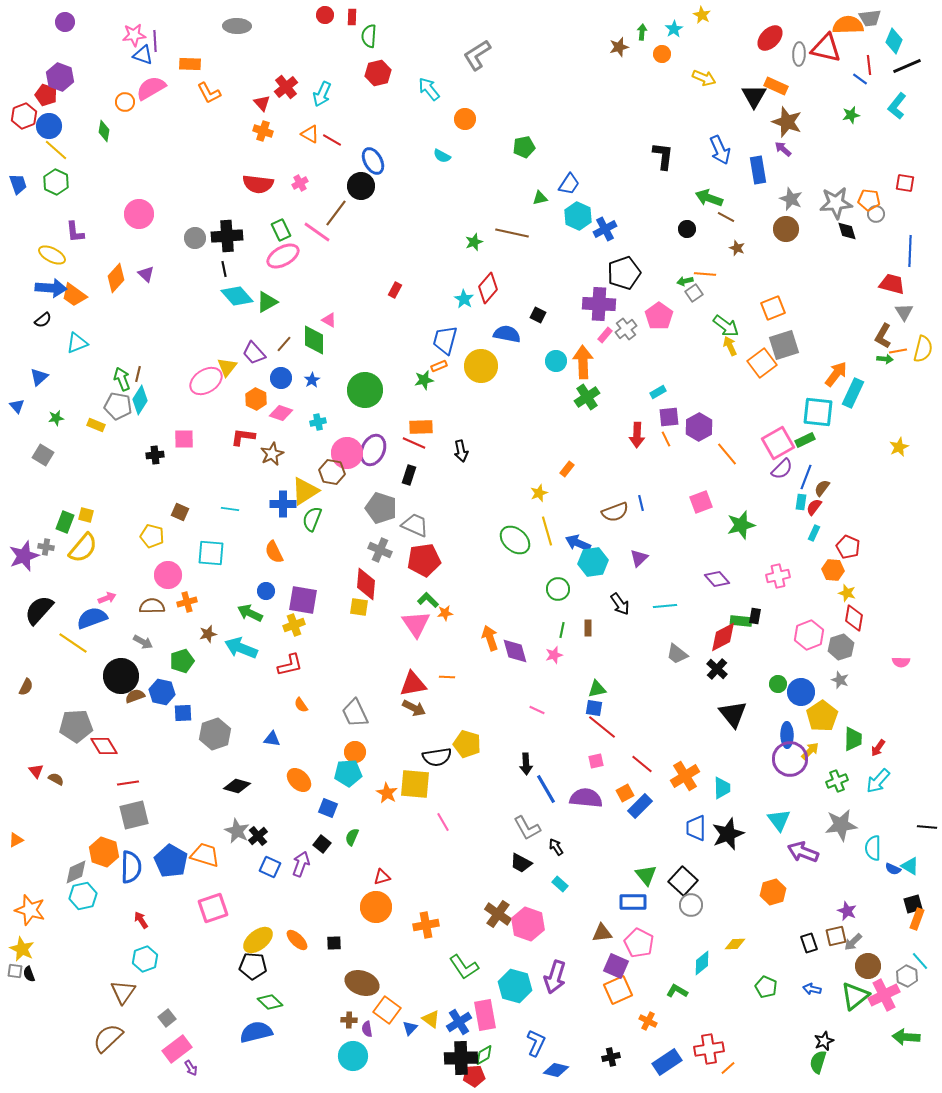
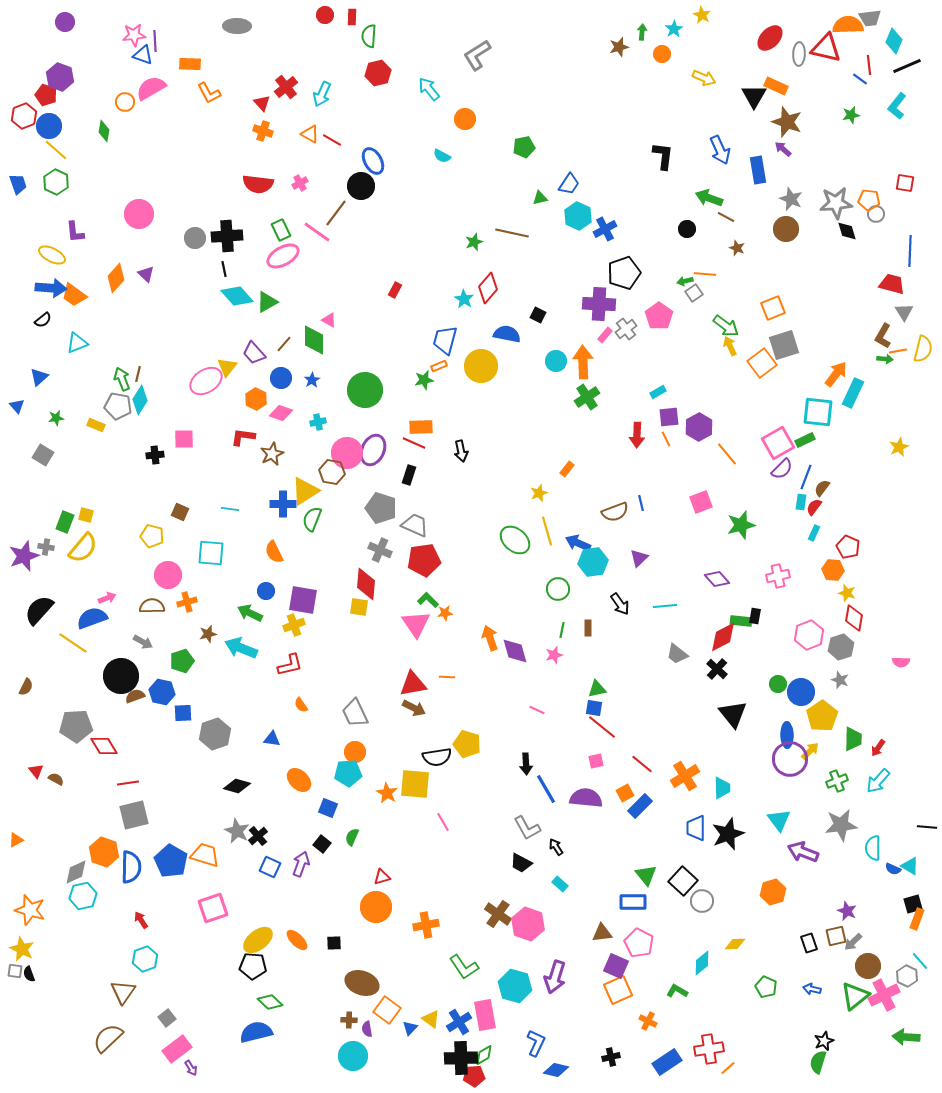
gray circle at (691, 905): moved 11 px right, 4 px up
